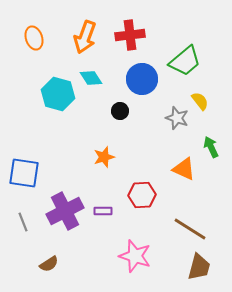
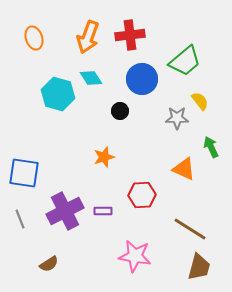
orange arrow: moved 3 px right
gray star: rotated 20 degrees counterclockwise
gray line: moved 3 px left, 3 px up
pink star: rotated 8 degrees counterclockwise
